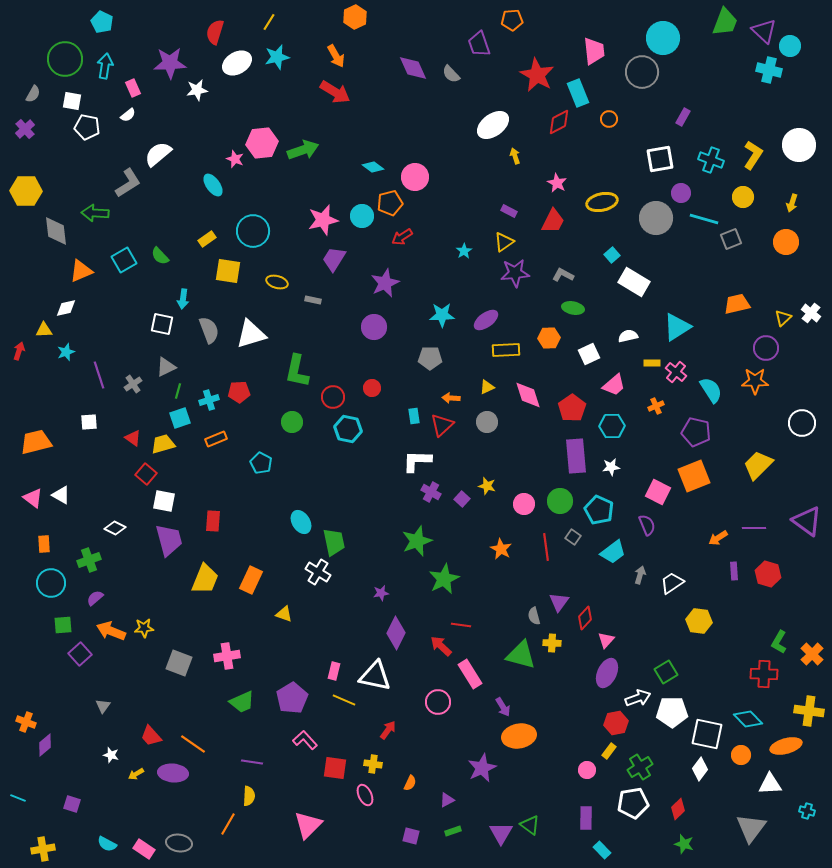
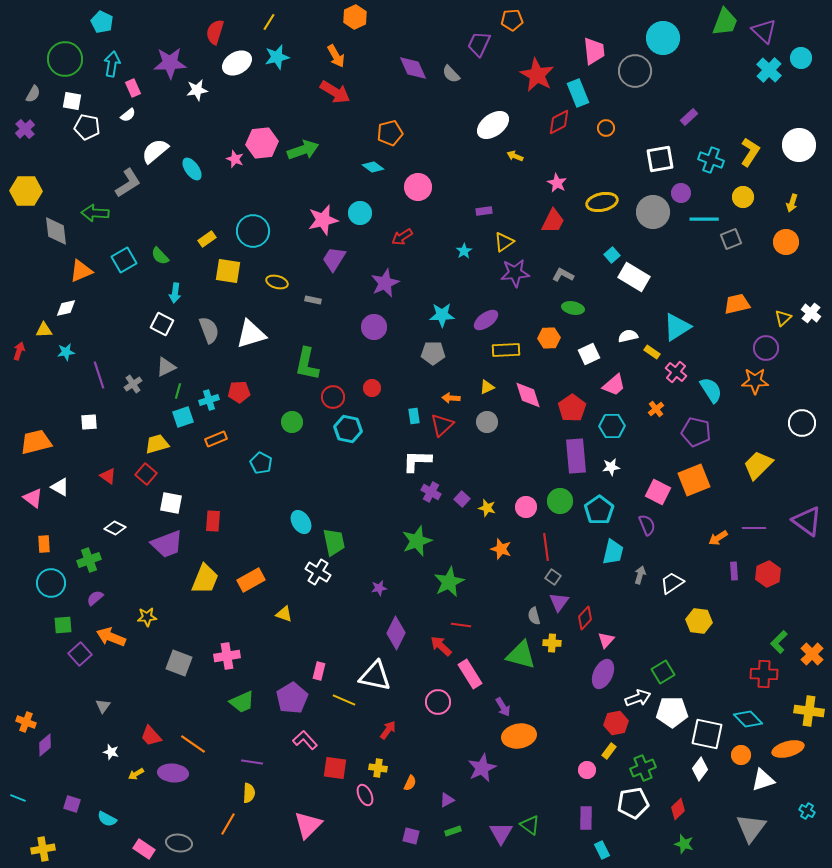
purple trapezoid at (479, 44): rotated 44 degrees clockwise
cyan circle at (790, 46): moved 11 px right, 12 px down
cyan arrow at (105, 66): moved 7 px right, 2 px up
cyan cross at (769, 70): rotated 30 degrees clockwise
gray circle at (642, 72): moved 7 px left, 1 px up
purple rectangle at (683, 117): moved 6 px right; rotated 18 degrees clockwise
orange circle at (609, 119): moved 3 px left, 9 px down
white semicircle at (158, 154): moved 3 px left, 3 px up
yellow L-shape at (753, 155): moved 3 px left, 3 px up
yellow arrow at (515, 156): rotated 49 degrees counterclockwise
pink circle at (415, 177): moved 3 px right, 10 px down
cyan ellipse at (213, 185): moved 21 px left, 16 px up
orange pentagon at (390, 203): moved 70 px up
purple rectangle at (509, 211): moved 25 px left; rotated 35 degrees counterclockwise
cyan circle at (362, 216): moved 2 px left, 3 px up
gray circle at (656, 218): moved 3 px left, 6 px up
cyan line at (704, 219): rotated 16 degrees counterclockwise
white rectangle at (634, 282): moved 5 px up
cyan arrow at (183, 299): moved 8 px left, 6 px up
white square at (162, 324): rotated 15 degrees clockwise
cyan star at (66, 352): rotated 12 degrees clockwise
gray pentagon at (430, 358): moved 3 px right, 5 px up
yellow rectangle at (652, 363): moved 11 px up; rotated 35 degrees clockwise
green L-shape at (297, 371): moved 10 px right, 7 px up
orange cross at (656, 406): moved 3 px down; rotated 14 degrees counterclockwise
cyan square at (180, 418): moved 3 px right, 1 px up
red triangle at (133, 438): moved 25 px left, 38 px down
yellow trapezoid at (163, 444): moved 6 px left
orange square at (694, 476): moved 4 px down
yellow star at (487, 486): moved 22 px down
white triangle at (61, 495): moved 1 px left, 8 px up
white square at (164, 501): moved 7 px right, 2 px down
pink circle at (524, 504): moved 2 px right, 3 px down
cyan pentagon at (599, 510): rotated 12 degrees clockwise
gray square at (573, 537): moved 20 px left, 40 px down
purple trapezoid at (169, 540): moved 2 px left, 4 px down; rotated 84 degrees clockwise
orange star at (501, 549): rotated 10 degrees counterclockwise
cyan trapezoid at (613, 552): rotated 40 degrees counterclockwise
red hexagon at (768, 574): rotated 20 degrees clockwise
green star at (444, 579): moved 5 px right, 3 px down
orange rectangle at (251, 580): rotated 36 degrees clockwise
purple star at (381, 593): moved 2 px left, 5 px up
yellow star at (144, 628): moved 3 px right, 11 px up
orange arrow at (111, 631): moved 6 px down
green L-shape at (779, 642): rotated 15 degrees clockwise
pink rectangle at (334, 671): moved 15 px left
green square at (666, 672): moved 3 px left
purple ellipse at (607, 673): moved 4 px left, 1 px down
orange ellipse at (786, 746): moved 2 px right, 3 px down
white star at (111, 755): moved 3 px up
yellow cross at (373, 764): moved 5 px right, 4 px down
green cross at (640, 767): moved 3 px right, 1 px down; rotated 10 degrees clockwise
white triangle at (770, 784): moved 7 px left, 4 px up; rotated 15 degrees counterclockwise
yellow semicircle at (249, 796): moved 3 px up
cyan cross at (807, 811): rotated 14 degrees clockwise
cyan semicircle at (107, 844): moved 25 px up
cyan rectangle at (602, 850): rotated 18 degrees clockwise
